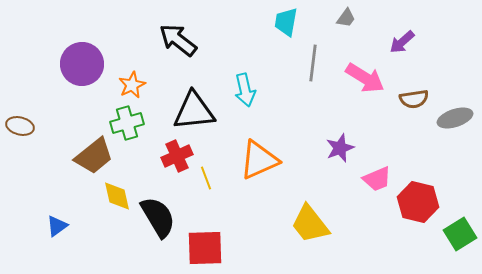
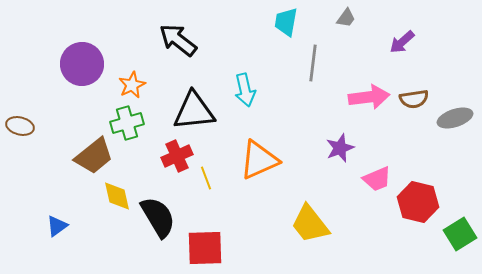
pink arrow: moved 4 px right, 19 px down; rotated 39 degrees counterclockwise
